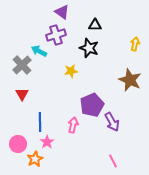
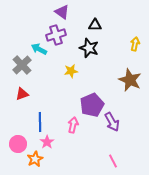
cyan arrow: moved 2 px up
red triangle: rotated 40 degrees clockwise
